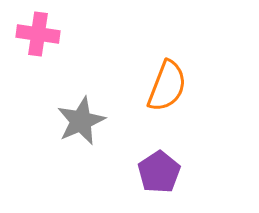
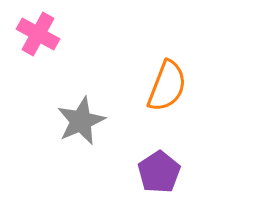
pink cross: rotated 21 degrees clockwise
